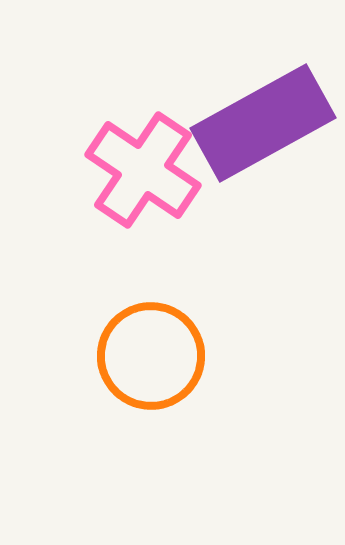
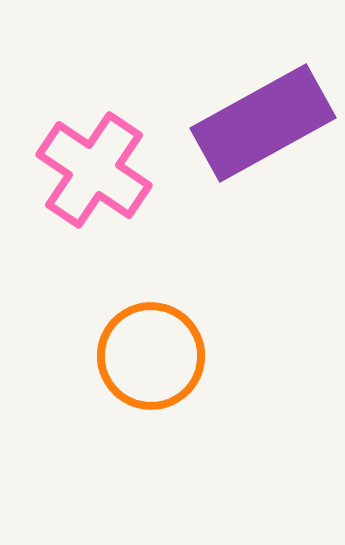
pink cross: moved 49 px left
